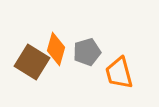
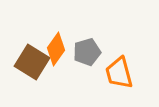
orange diamond: rotated 20 degrees clockwise
